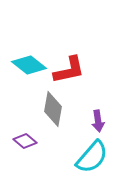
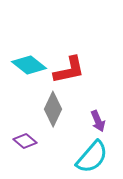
gray diamond: rotated 16 degrees clockwise
purple arrow: rotated 15 degrees counterclockwise
